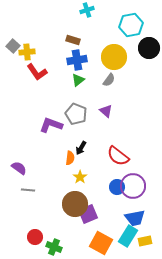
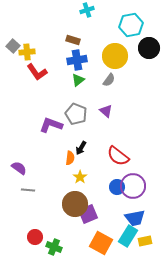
yellow circle: moved 1 px right, 1 px up
